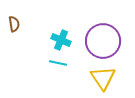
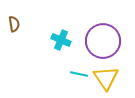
cyan line: moved 21 px right, 11 px down
yellow triangle: moved 3 px right
